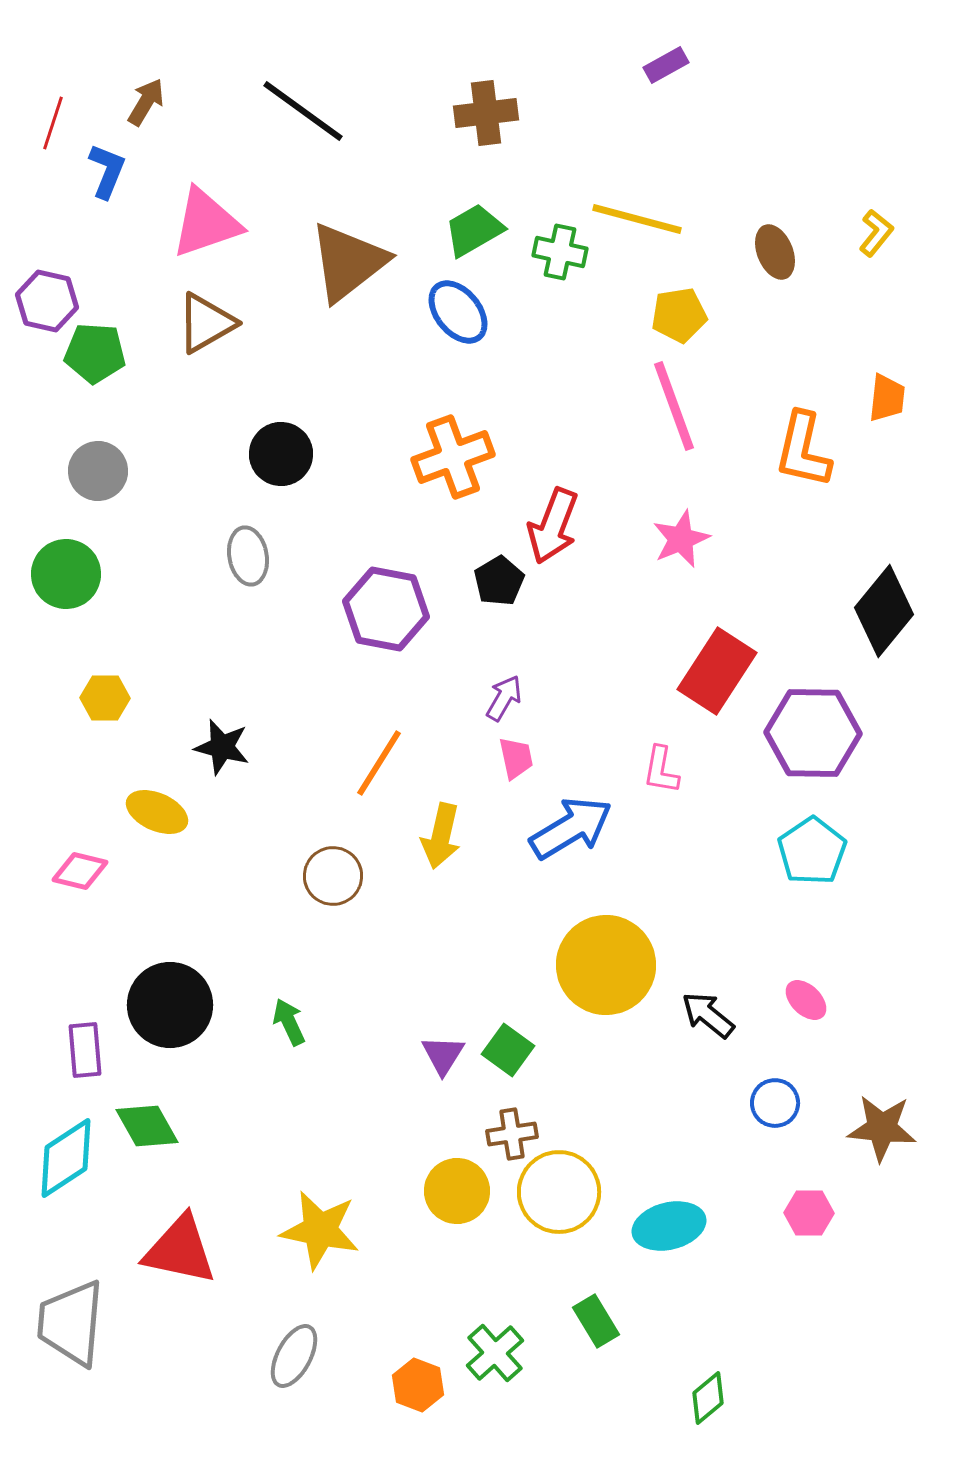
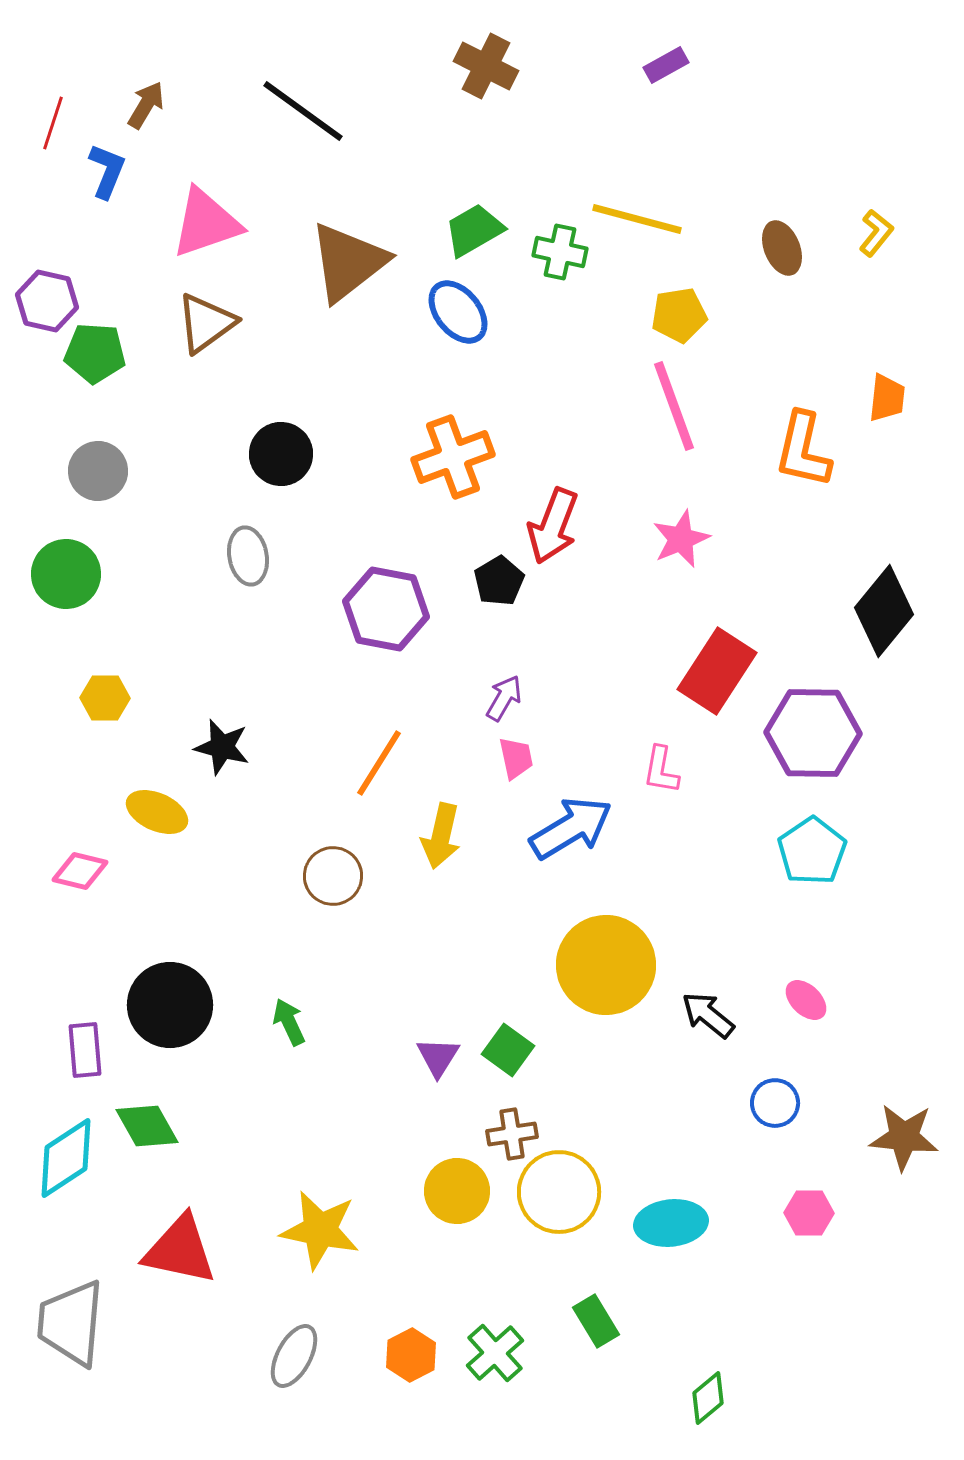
brown arrow at (146, 102): moved 3 px down
brown cross at (486, 113): moved 47 px up; rotated 34 degrees clockwise
brown ellipse at (775, 252): moved 7 px right, 4 px up
brown triangle at (206, 323): rotated 6 degrees counterclockwise
purple triangle at (443, 1055): moved 5 px left, 2 px down
brown star at (882, 1128): moved 22 px right, 9 px down
cyan ellipse at (669, 1226): moved 2 px right, 3 px up; rotated 8 degrees clockwise
orange hexagon at (418, 1385): moved 7 px left, 30 px up; rotated 12 degrees clockwise
